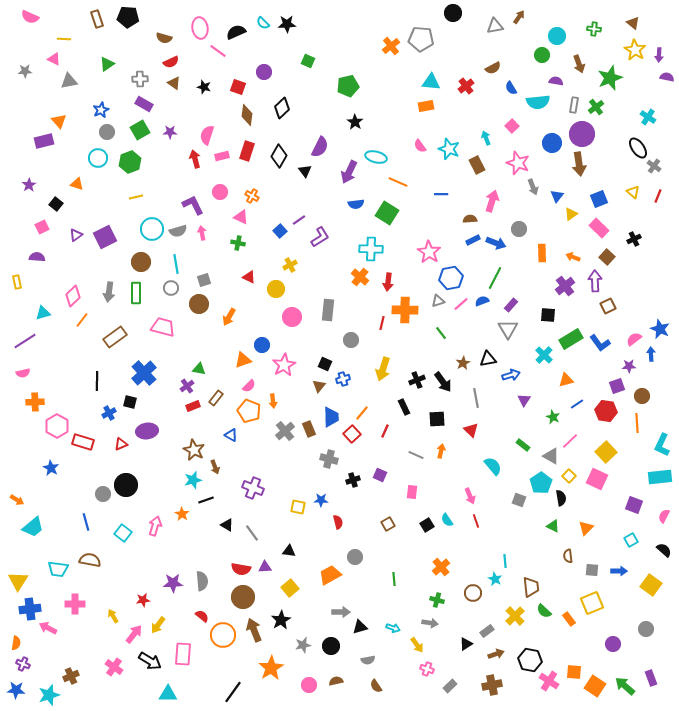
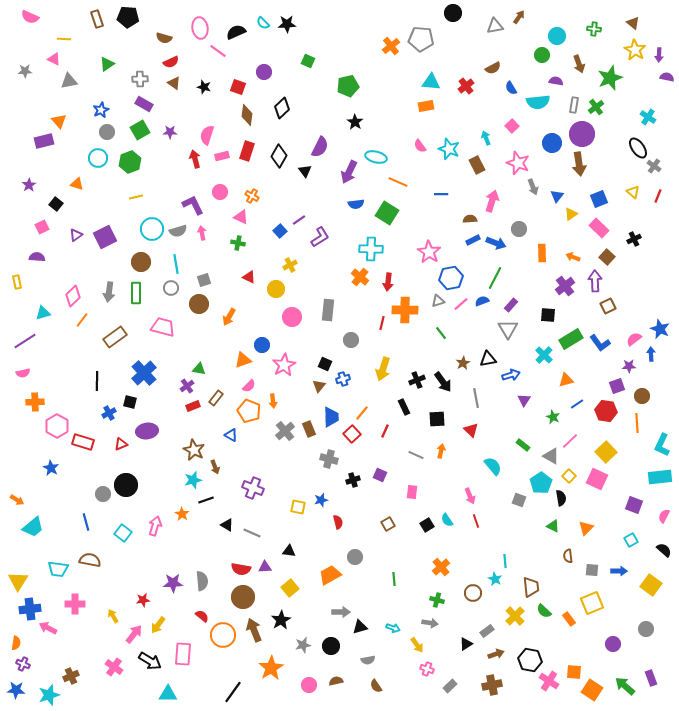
blue star at (321, 500): rotated 16 degrees counterclockwise
gray line at (252, 533): rotated 30 degrees counterclockwise
orange square at (595, 686): moved 3 px left, 4 px down
